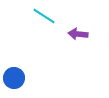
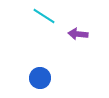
blue circle: moved 26 px right
